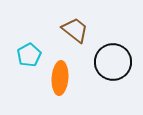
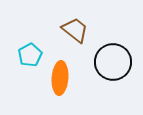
cyan pentagon: moved 1 px right
